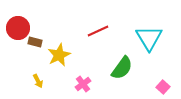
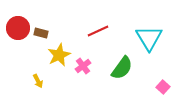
brown rectangle: moved 6 px right, 9 px up
pink cross: moved 18 px up
